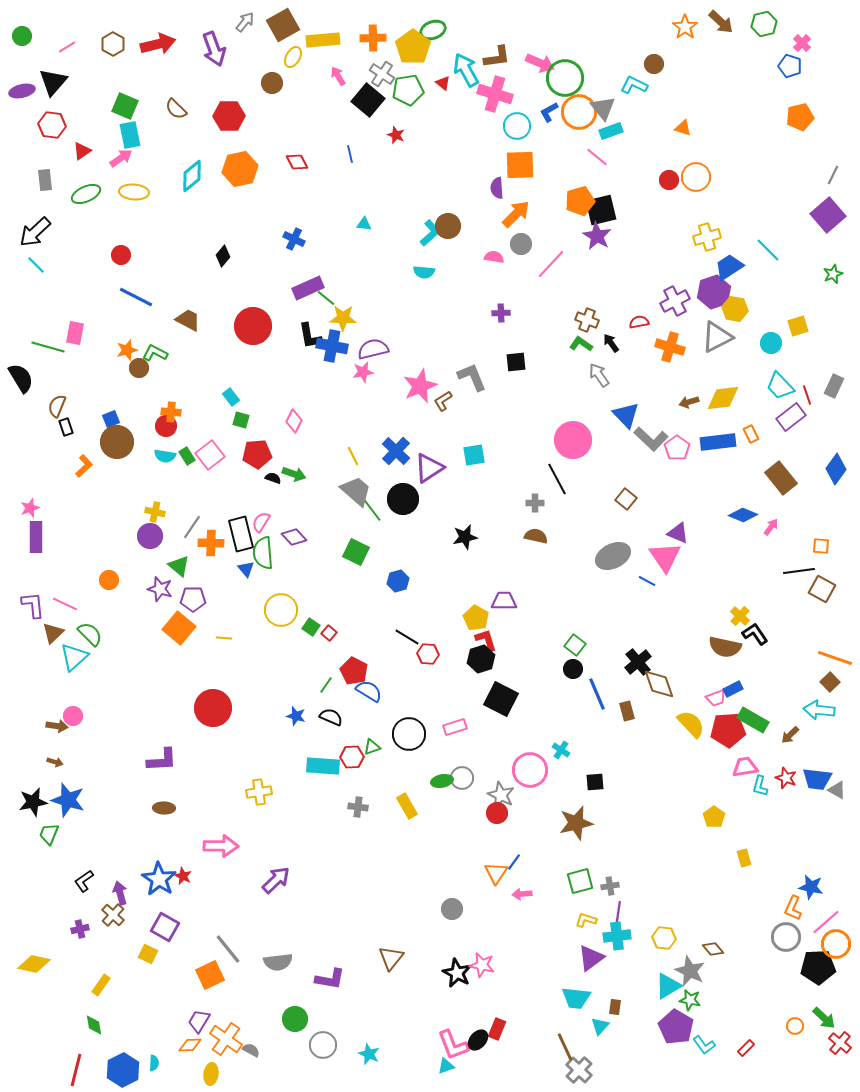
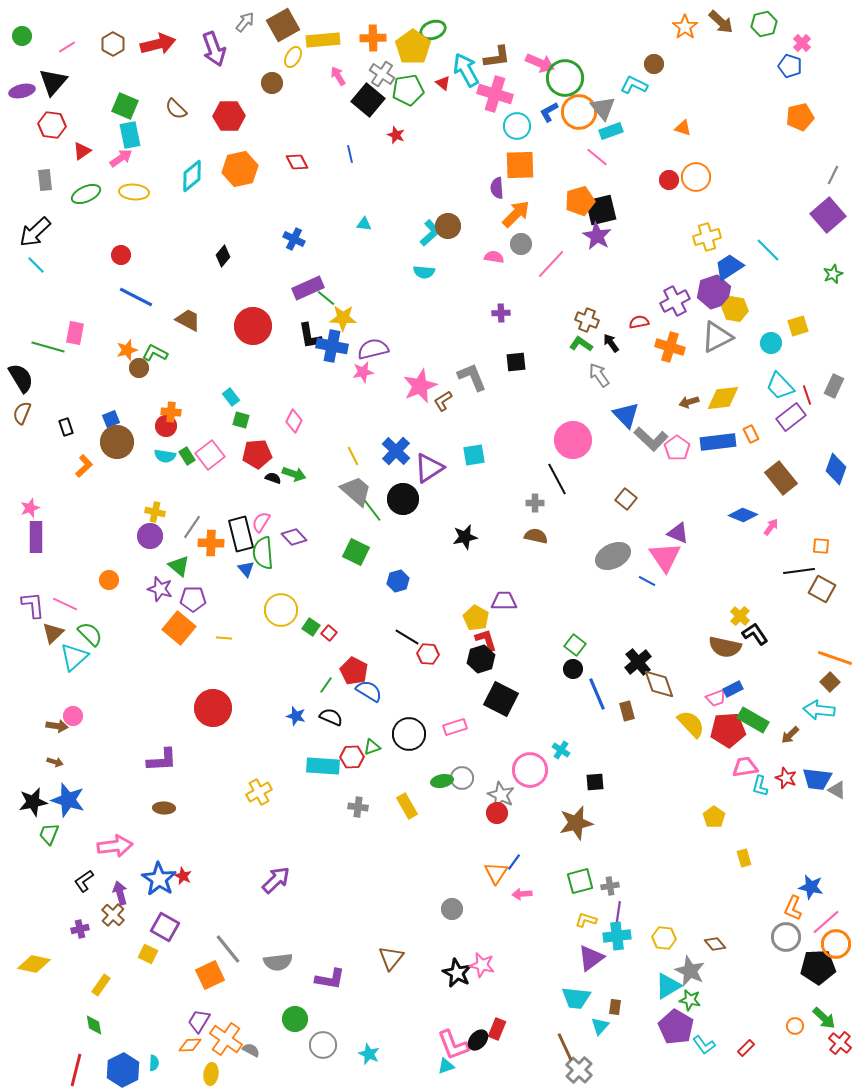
brown semicircle at (57, 406): moved 35 px left, 7 px down
blue diamond at (836, 469): rotated 16 degrees counterclockwise
yellow cross at (259, 792): rotated 20 degrees counterclockwise
pink arrow at (221, 846): moved 106 px left; rotated 8 degrees counterclockwise
brown diamond at (713, 949): moved 2 px right, 5 px up
